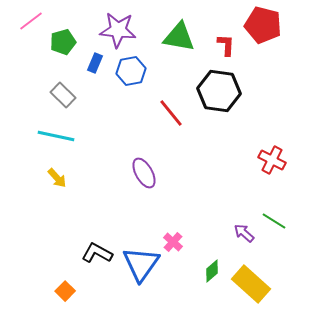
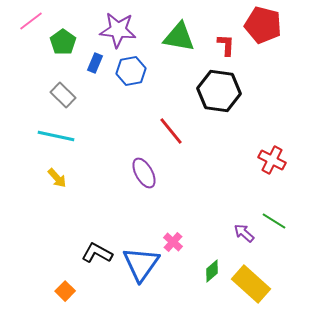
green pentagon: rotated 20 degrees counterclockwise
red line: moved 18 px down
